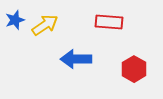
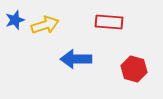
yellow arrow: rotated 16 degrees clockwise
red hexagon: rotated 15 degrees counterclockwise
